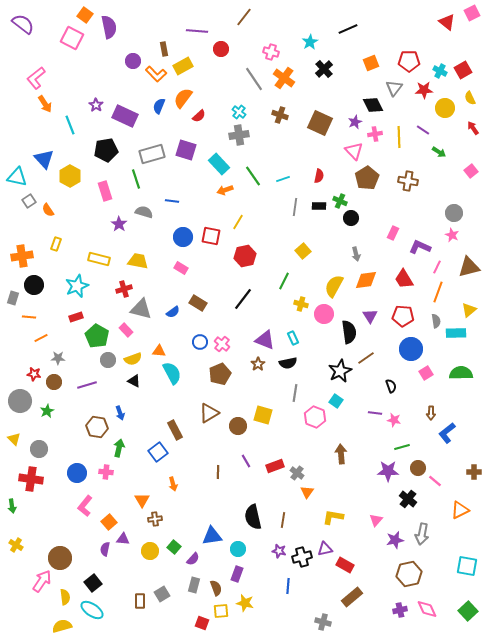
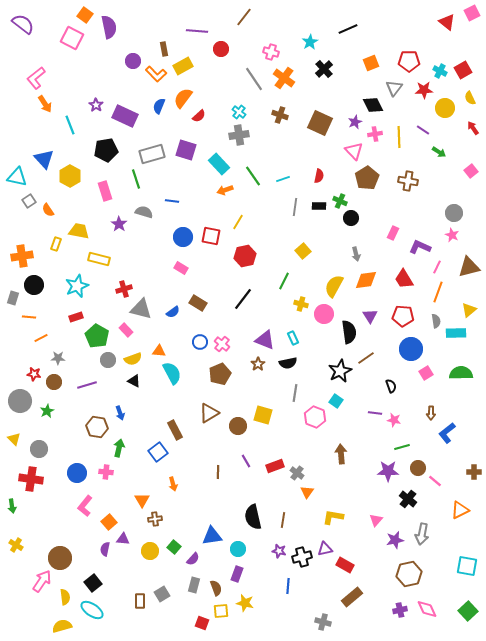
yellow trapezoid at (138, 261): moved 59 px left, 30 px up
